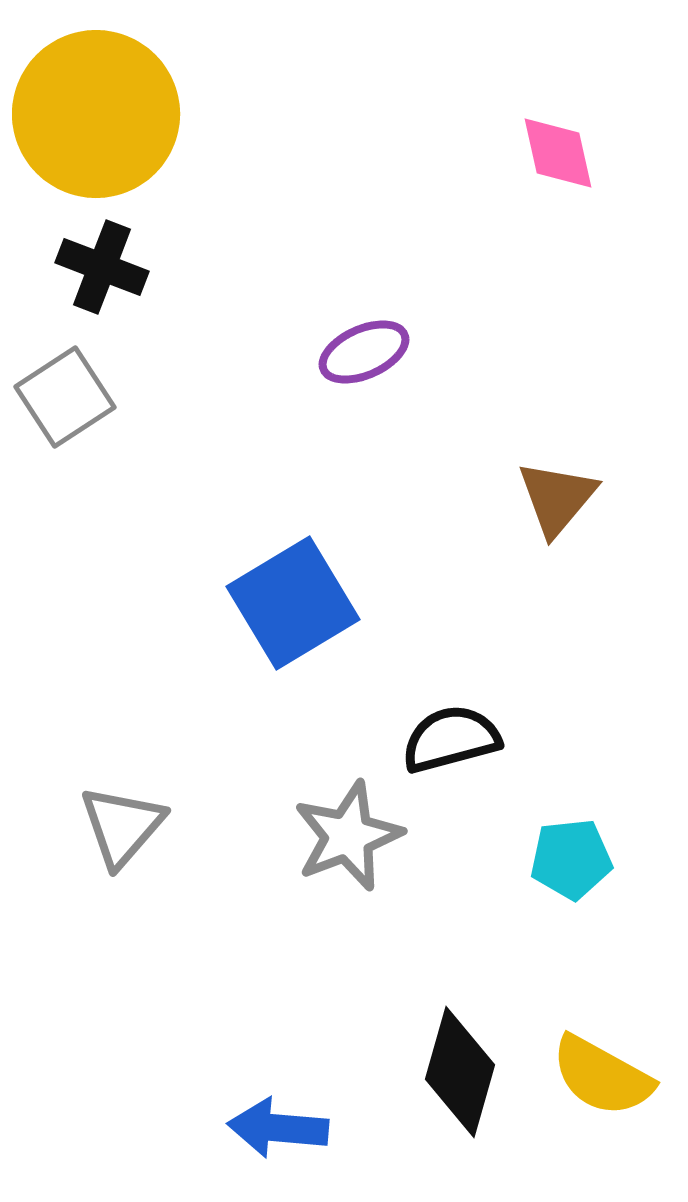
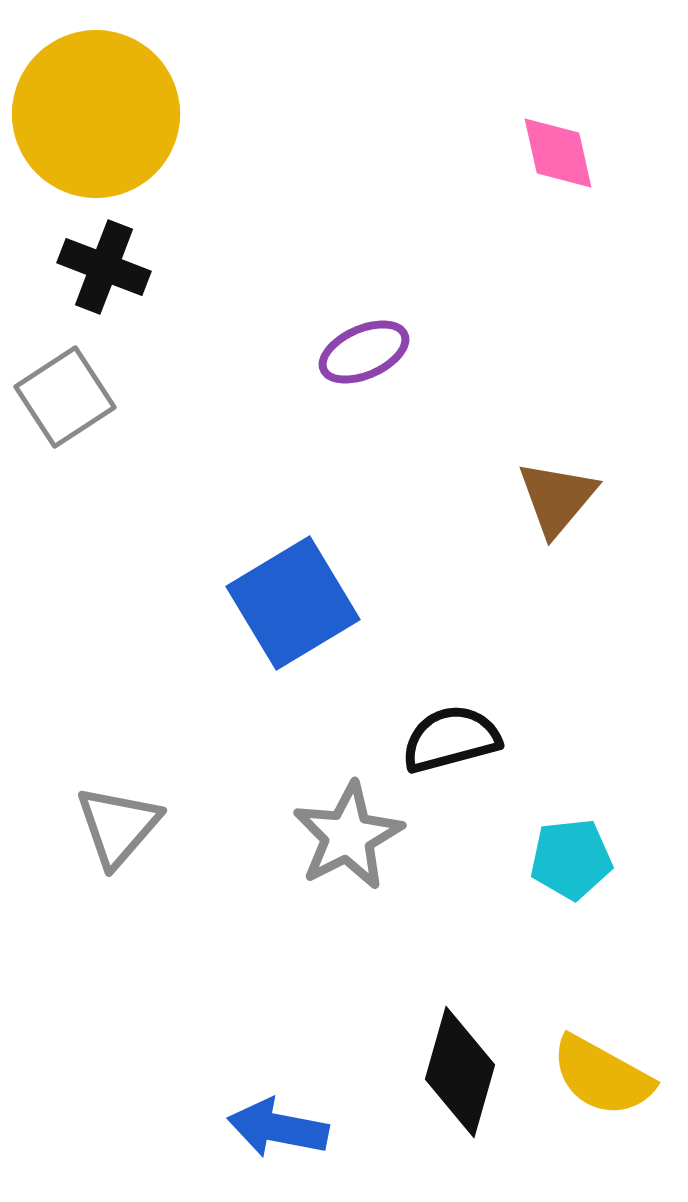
black cross: moved 2 px right
gray triangle: moved 4 px left
gray star: rotated 6 degrees counterclockwise
blue arrow: rotated 6 degrees clockwise
